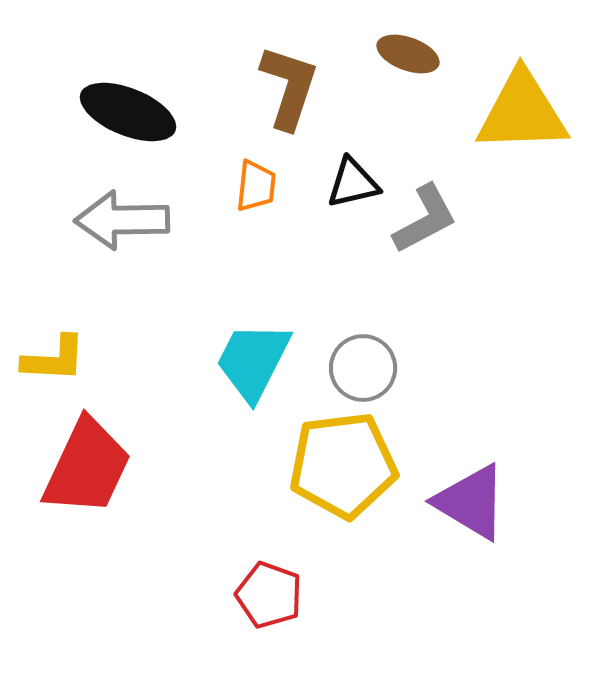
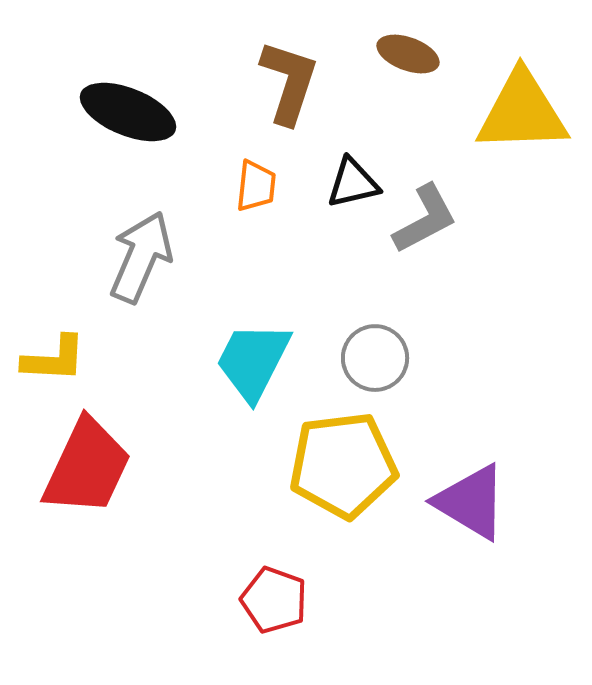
brown L-shape: moved 5 px up
gray arrow: moved 19 px right, 37 px down; rotated 114 degrees clockwise
gray circle: moved 12 px right, 10 px up
red pentagon: moved 5 px right, 5 px down
